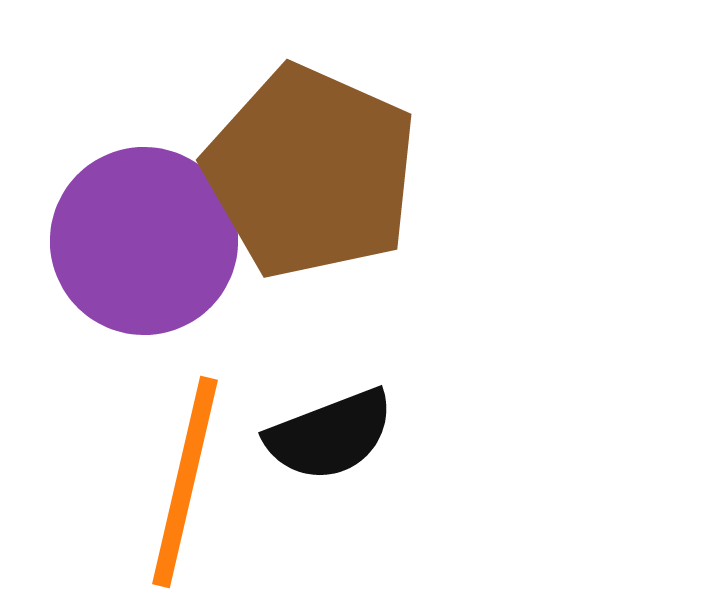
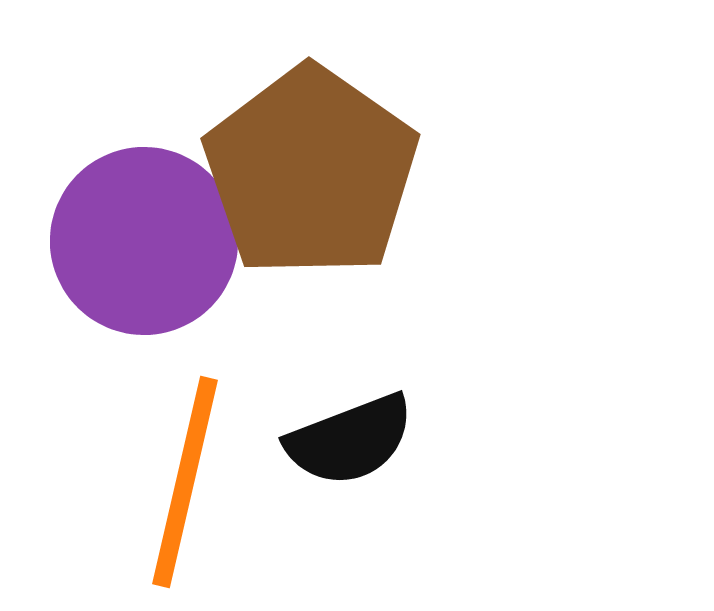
brown pentagon: rotated 11 degrees clockwise
black semicircle: moved 20 px right, 5 px down
